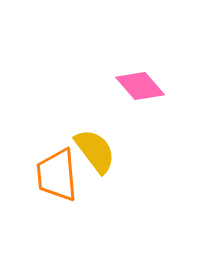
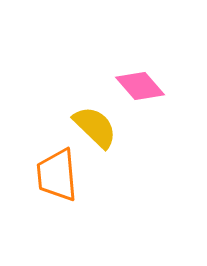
yellow semicircle: moved 24 px up; rotated 9 degrees counterclockwise
